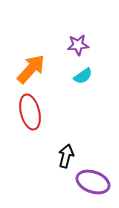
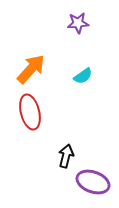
purple star: moved 22 px up
